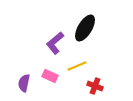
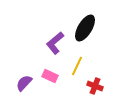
yellow line: rotated 42 degrees counterclockwise
purple semicircle: rotated 30 degrees clockwise
